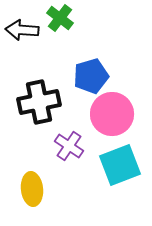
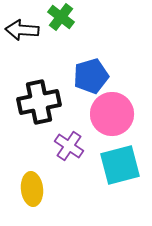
green cross: moved 1 px right, 1 px up
cyan square: rotated 6 degrees clockwise
